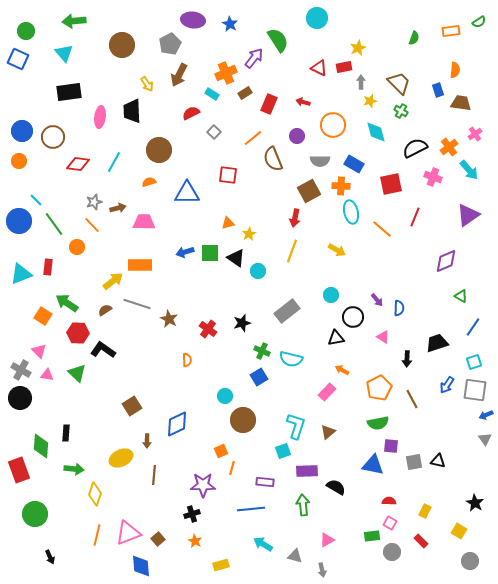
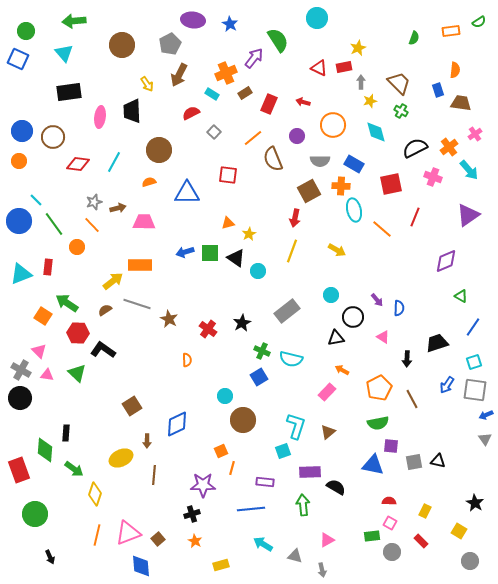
cyan ellipse at (351, 212): moved 3 px right, 2 px up
black star at (242, 323): rotated 12 degrees counterclockwise
green diamond at (41, 446): moved 4 px right, 4 px down
green arrow at (74, 469): rotated 30 degrees clockwise
purple rectangle at (307, 471): moved 3 px right, 1 px down
